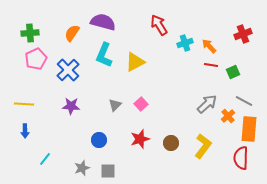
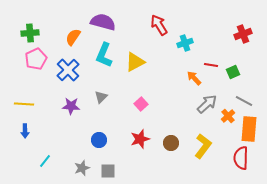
orange semicircle: moved 1 px right, 4 px down
orange arrow: moved 15 px left, 32 px down
gray triangle: moved 14 px left, 8 px up
cyan line: moved 2 px down
